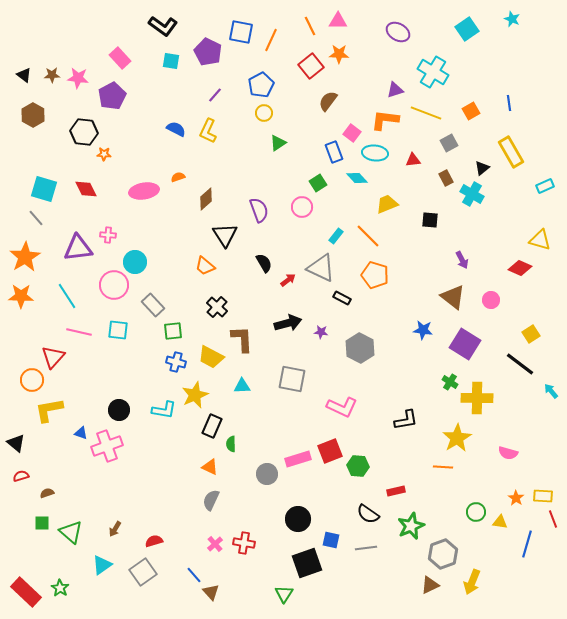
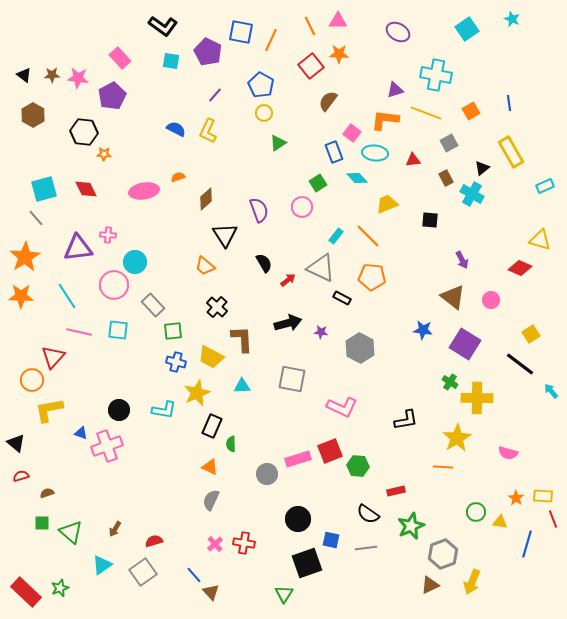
cyan cross at (433, 72): moved 3 px right, 3 px down; rotated 20 degrees counterclockwise
blue pentagon at (261, 85): rotated 15 degrees counterclockwise
cyan square at (44, 189): rotated 32 degrees counterclockwise
orange pentagon at (375, 275): moved 3 px left, 2 px down; rotated 12 degrees counterclockwise
yellow star at (195, 395): moved 2 px right, 2 px up
green star at (60, 588): rotated 18 degrees clockwise
